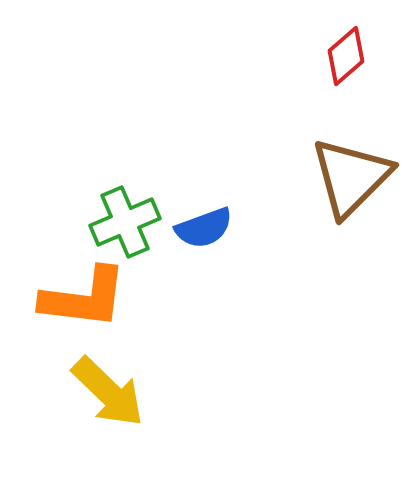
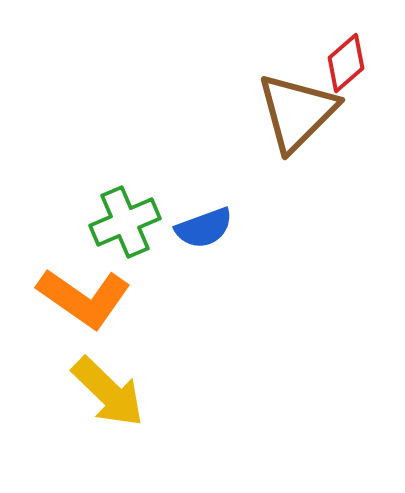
red diamond: moved 7 px down
brown triangle: moved 54 px left, 65 px up
orange L-shape: rotated 28 degrees clockwise
